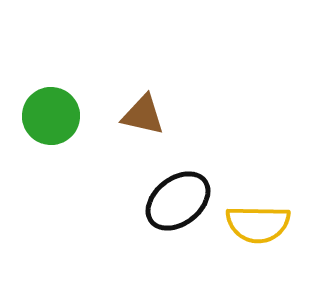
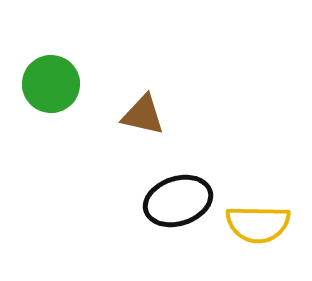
green circle: moved 32 px up
black ellipse: rotated 20 degrees clockwise
